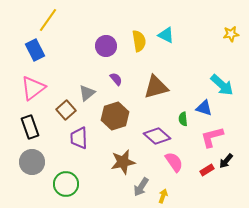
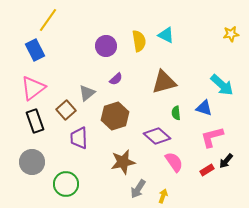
purple semicircle: rotated 88 degrees clockwise
brown triangle: moved 8 px right, 5 px up
green semicircle: moved 7 px left, 6 px up
black rectangle: moved 5 px right, 6 px up
gray arrow: moved 3 px left, 2 px down
